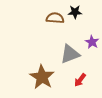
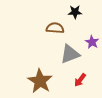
brown semicircle: moved 10 px down
brown star: moved 2 px left, 4 px down
